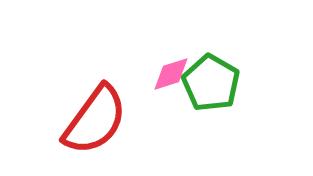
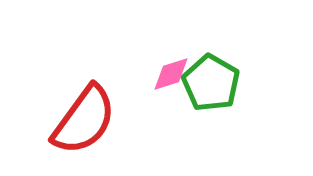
red semicircle: moved 11 px left
